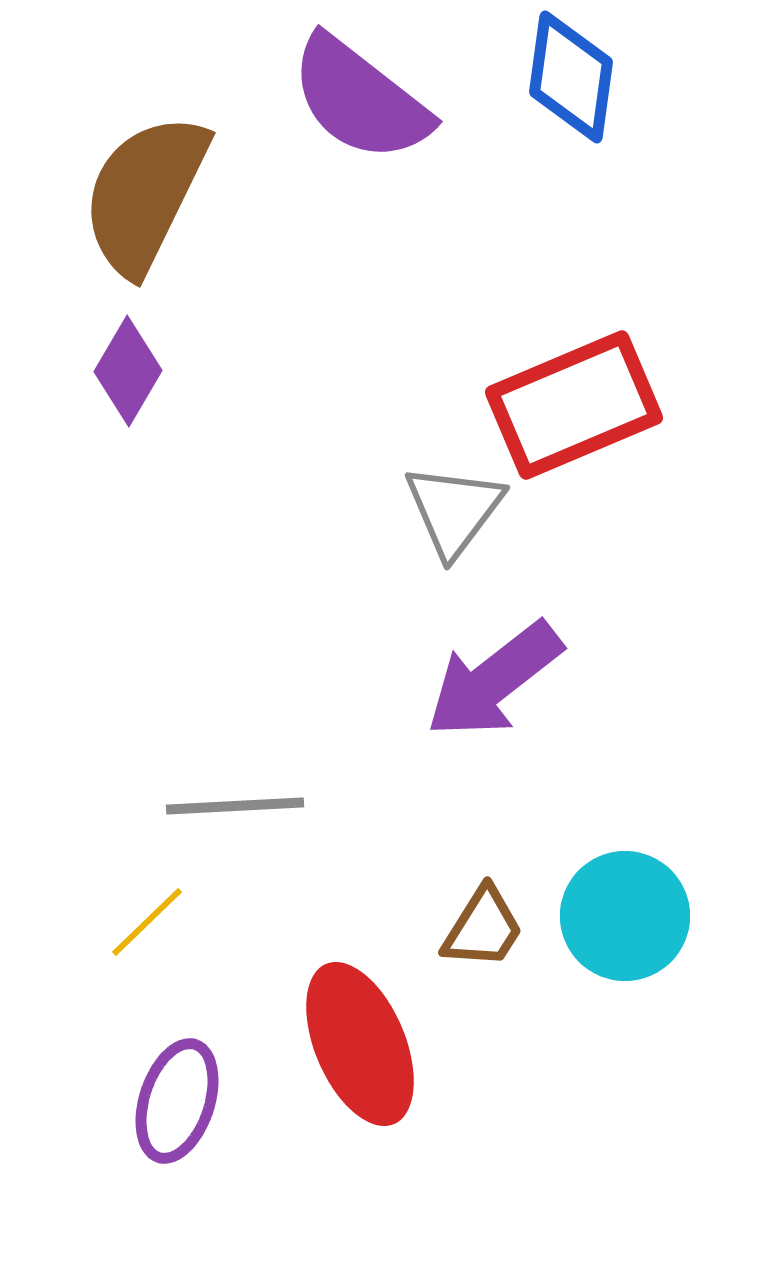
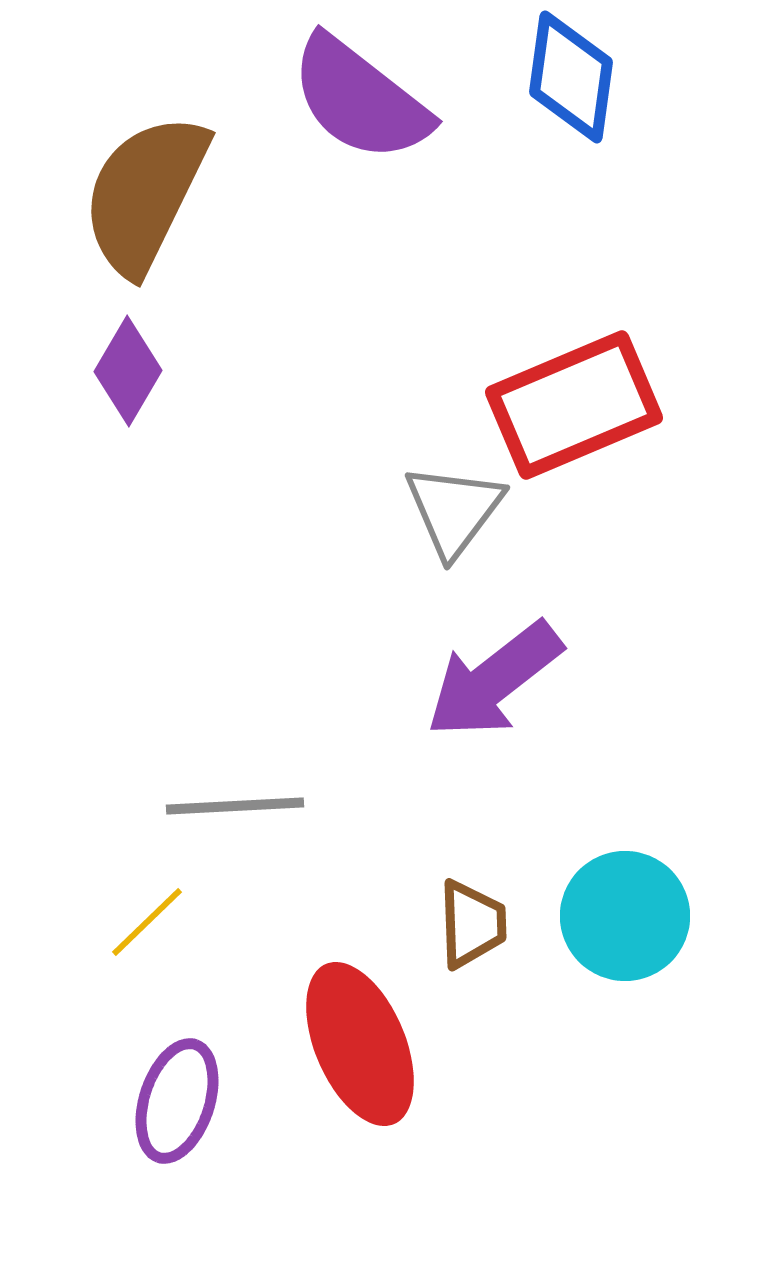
brown trapezoid: moved 11 px left, 4 px up; rotated 34 degrees counterclockwise
